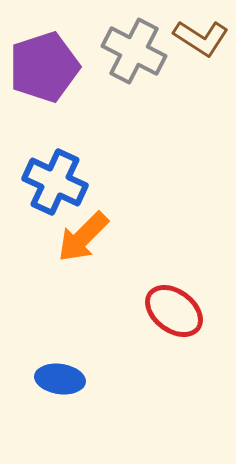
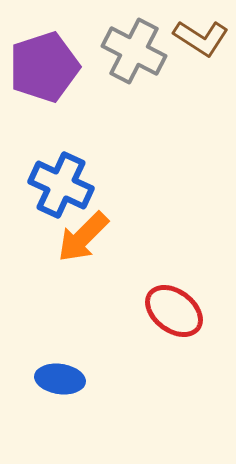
blue cross: moved 6 px right, 3 px down
